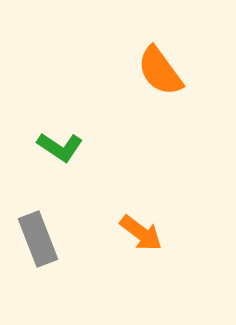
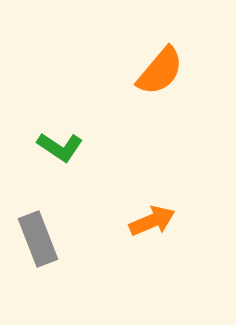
orange semicircle: rotated 104 degrees counterclockwise
orange arrow: moved 11 px right, 12 px up; rotated 60 degrees counterclockwise
